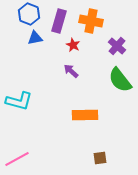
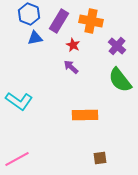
purple rectangle: rotated 15 degrees clockwise
purple arrow: moved 4 px up
cyan L-shape: rotated 20 degrees clockwise
